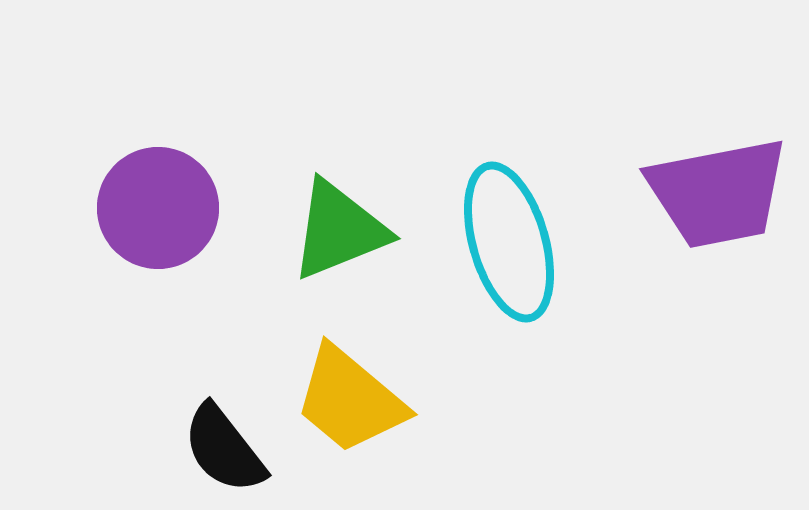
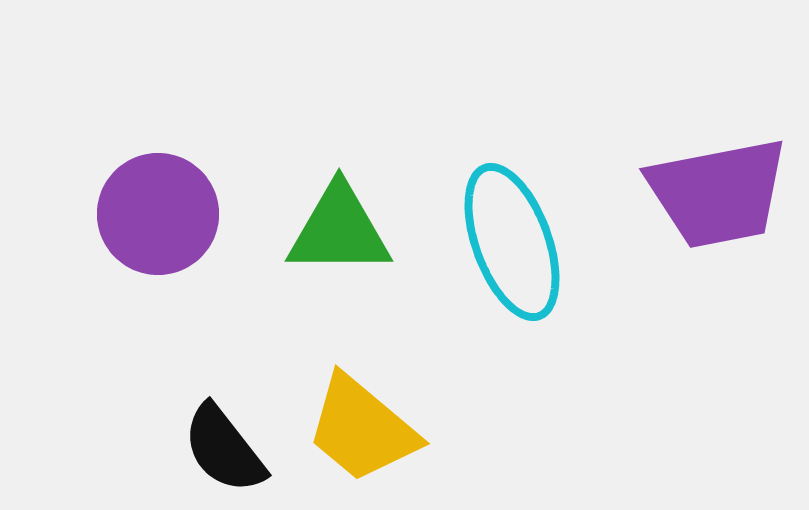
purple circle: moved 6 px down
green triangle: rotated 22 degrees clockwise
cyan ellipse: moved 3 px right; rotated 4 degrees counterclockwise
yellow trapezoid: moved 12 px right, 29 px down
